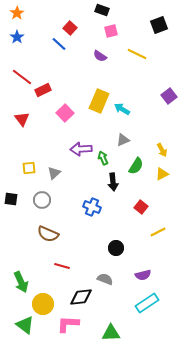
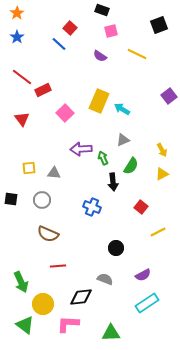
green semicircle at (136, 166): moved 5 px left
gray triangle at (54, 173): rotated 48 degrees clockwise
red line at (62, 266): moved 4 px left; rotated 21 degrees counterclockwise
purple semicircle at (143, 275): rotated 14 degrees counterclockwise
